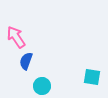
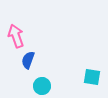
pink arrow: moved 1 px up; rotated 15 degrees clockwise
blue semicircle: moved 2 px right, 1 px up
